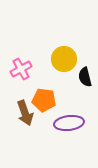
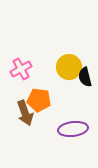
yellow circle: moved 5 px right, 8 px down
orange pentagon: moved 5 px left
purple ellipse: moved 4 px right, 6 px down
